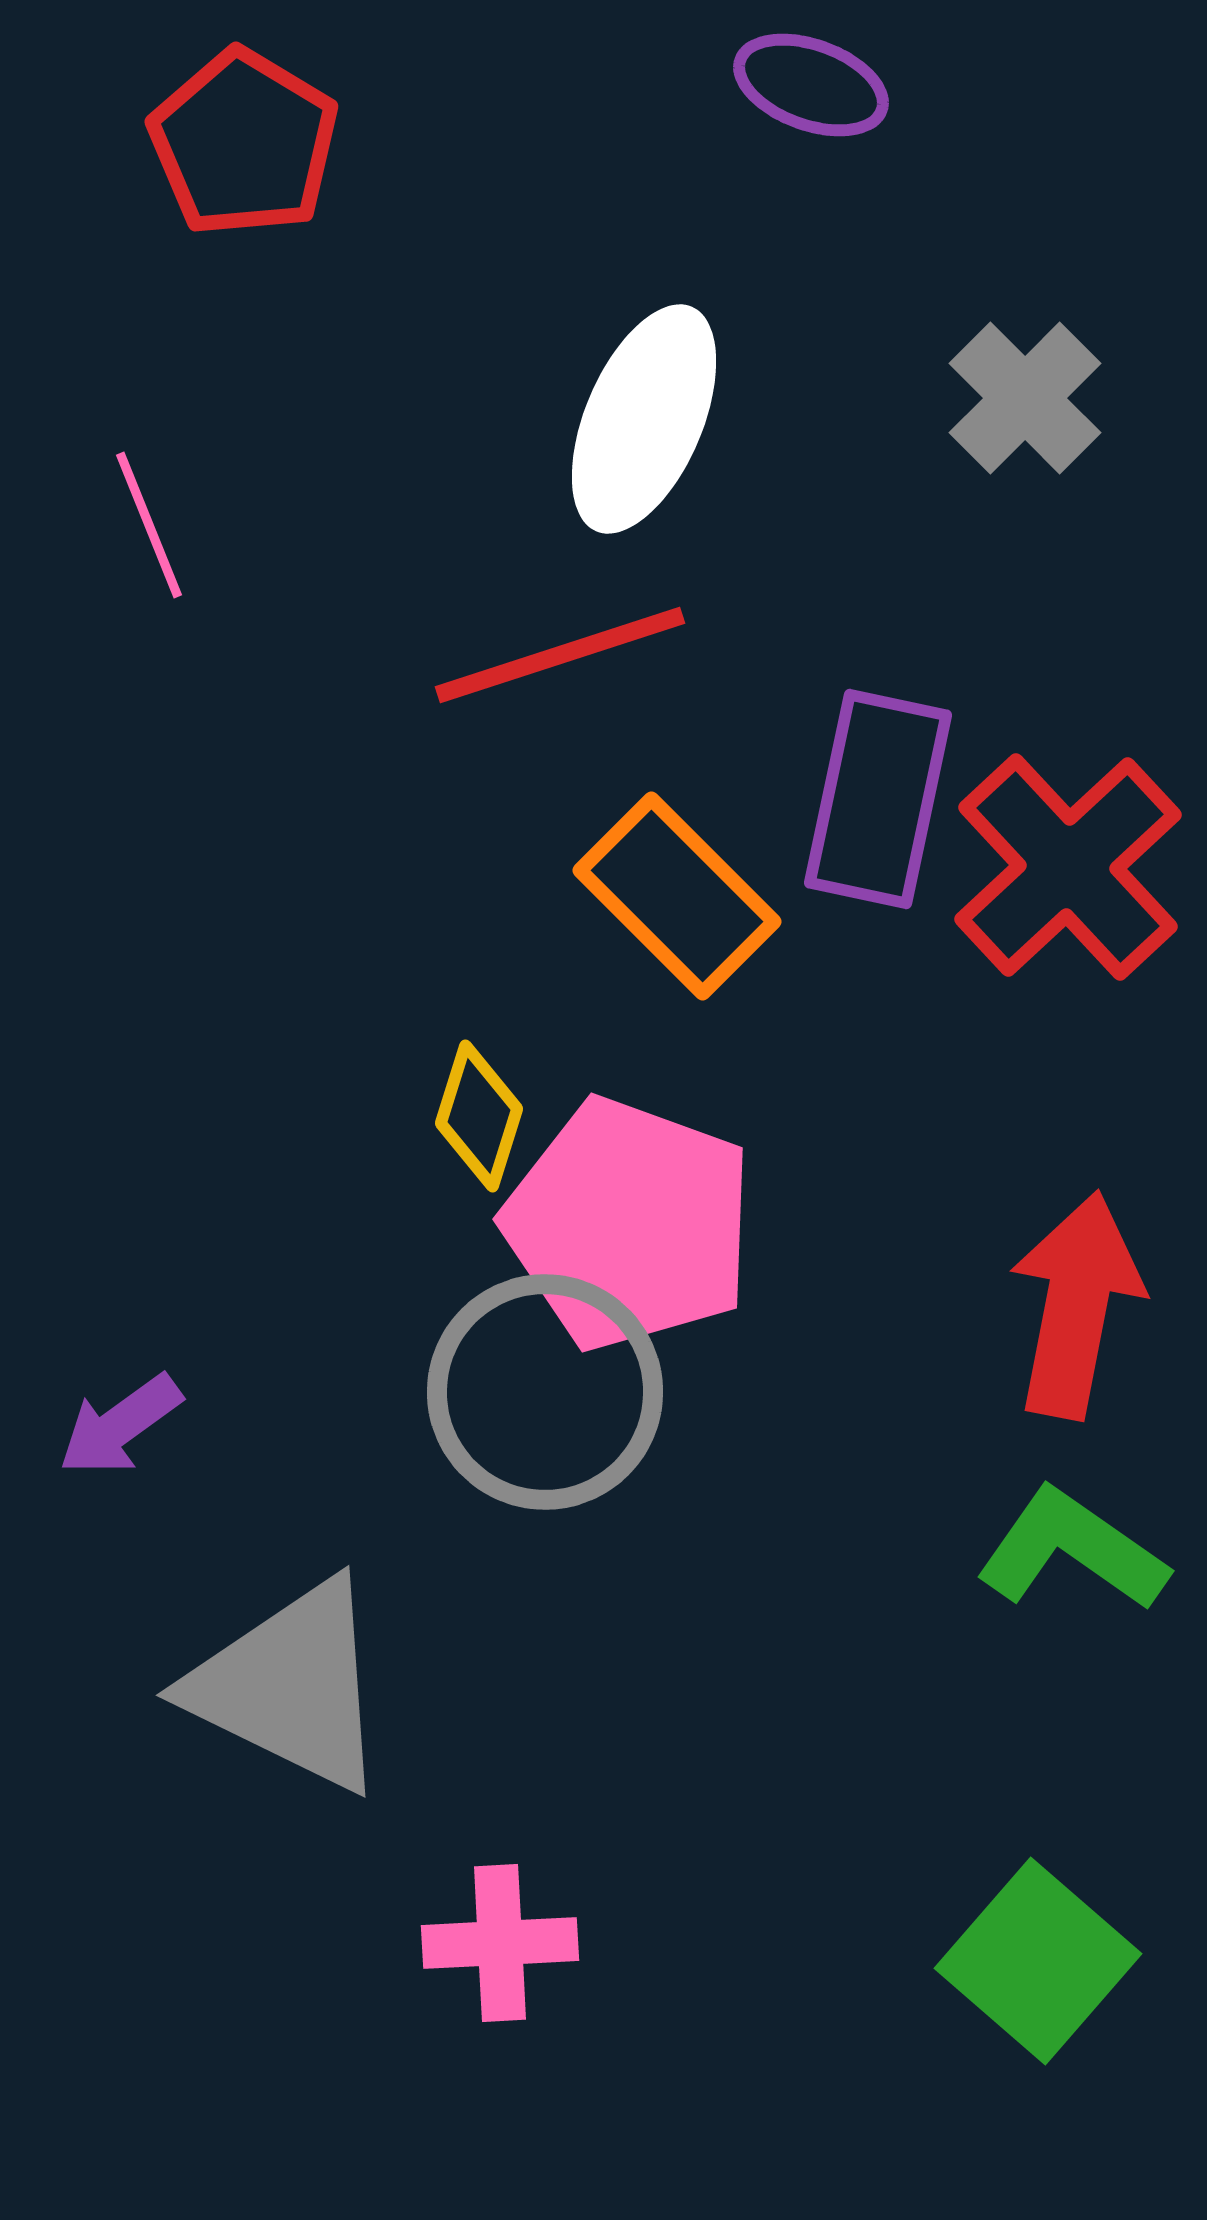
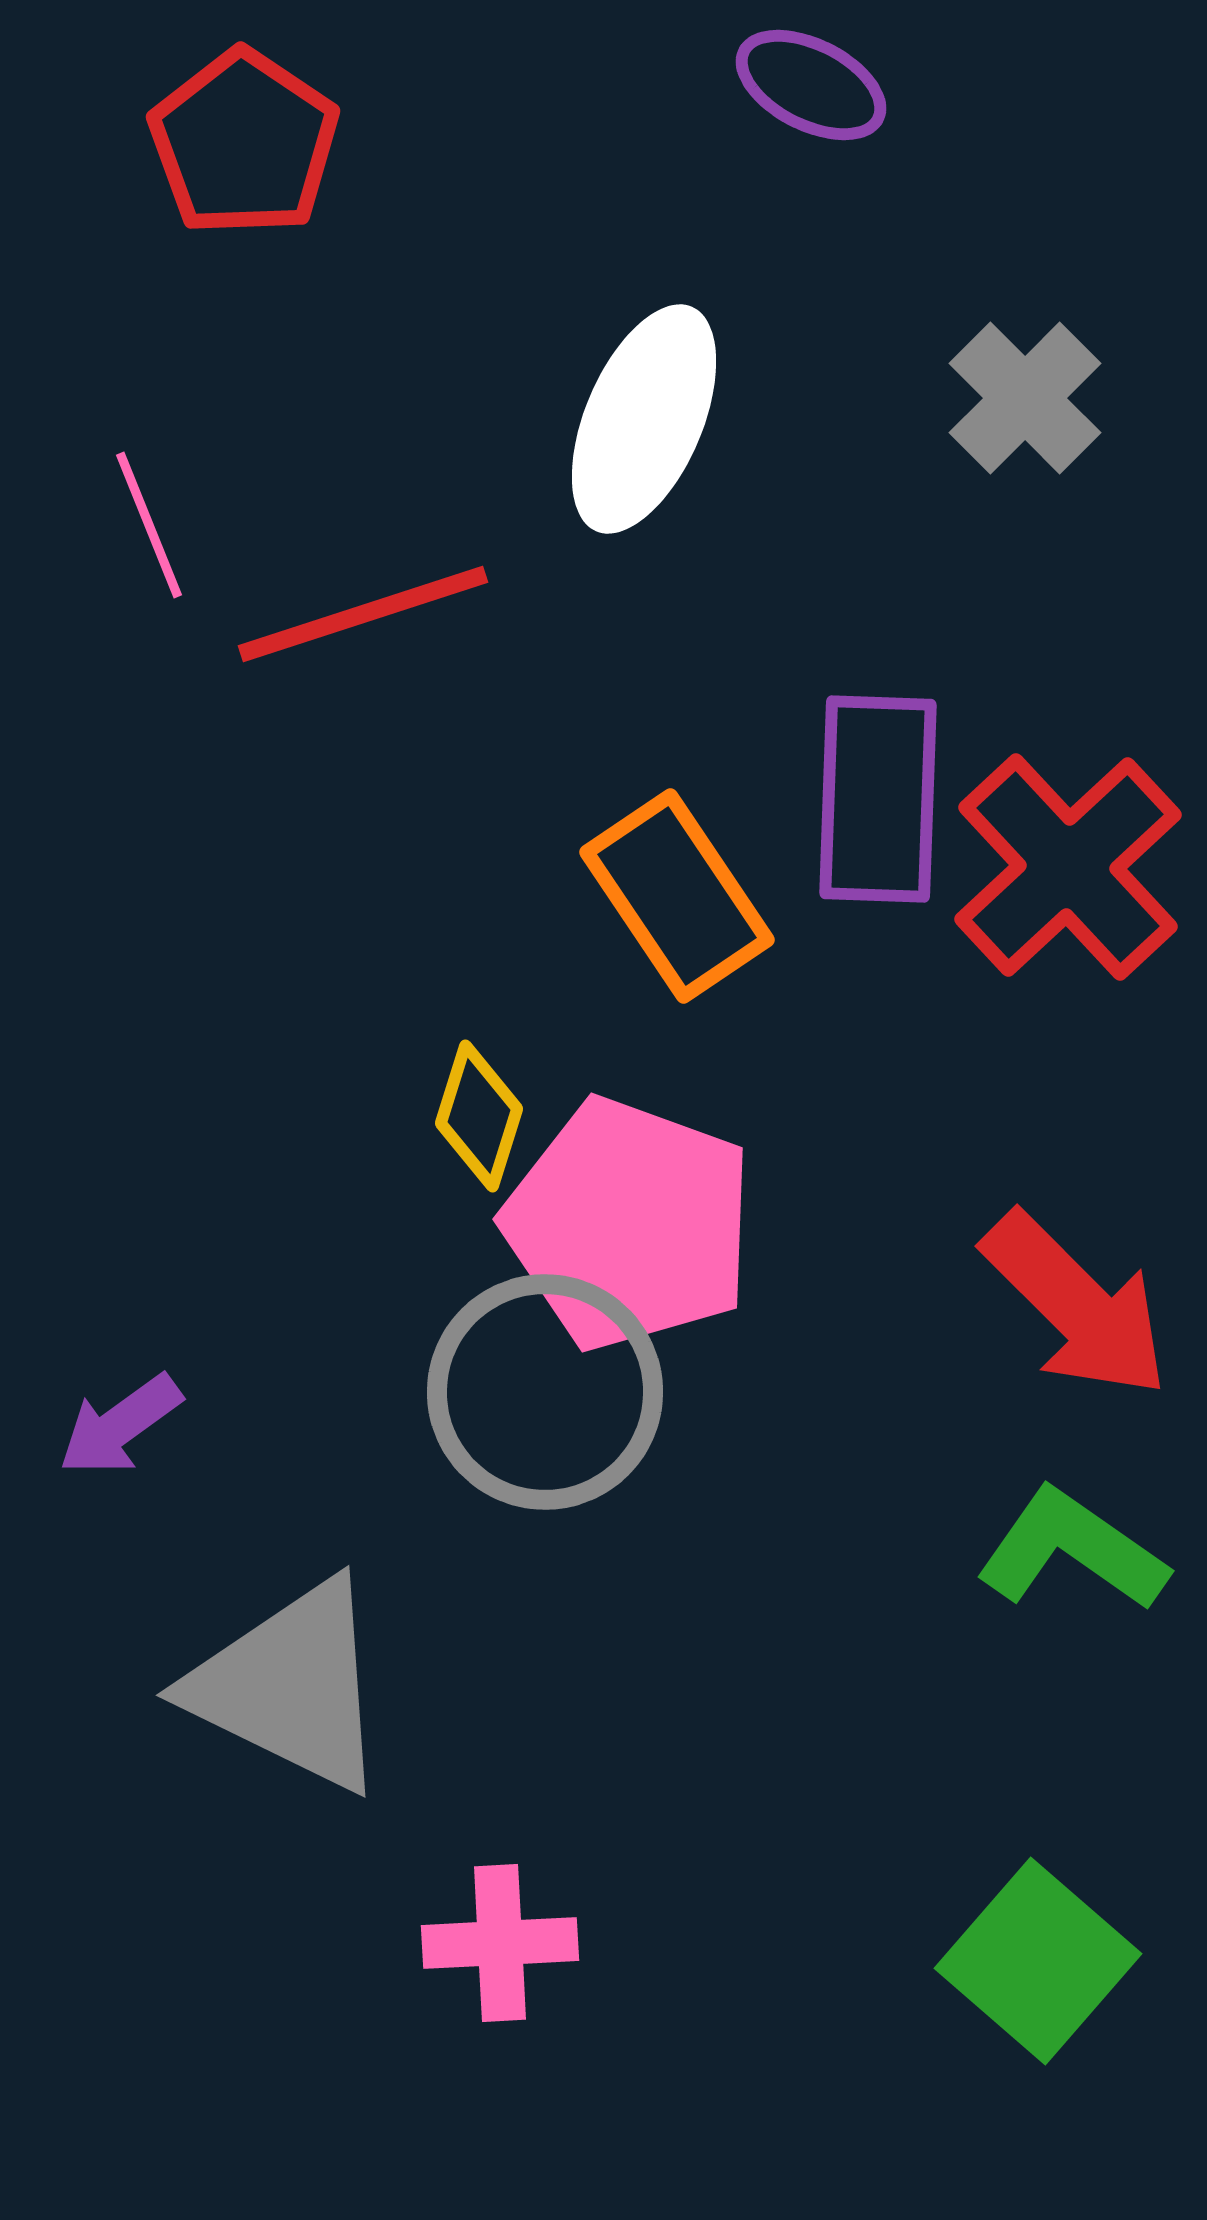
purple ellipse: rotated 7 degrees clockwise
red pentagon: rotated 3 degrees clockwise
red line: moved 197 px left, 41 px up
purple rectangle: rotated 10 degrees counterclockwise
orange rectangle: rotated 11 degrees clockwise
red arrow: rotated 124 degrees clockwise
